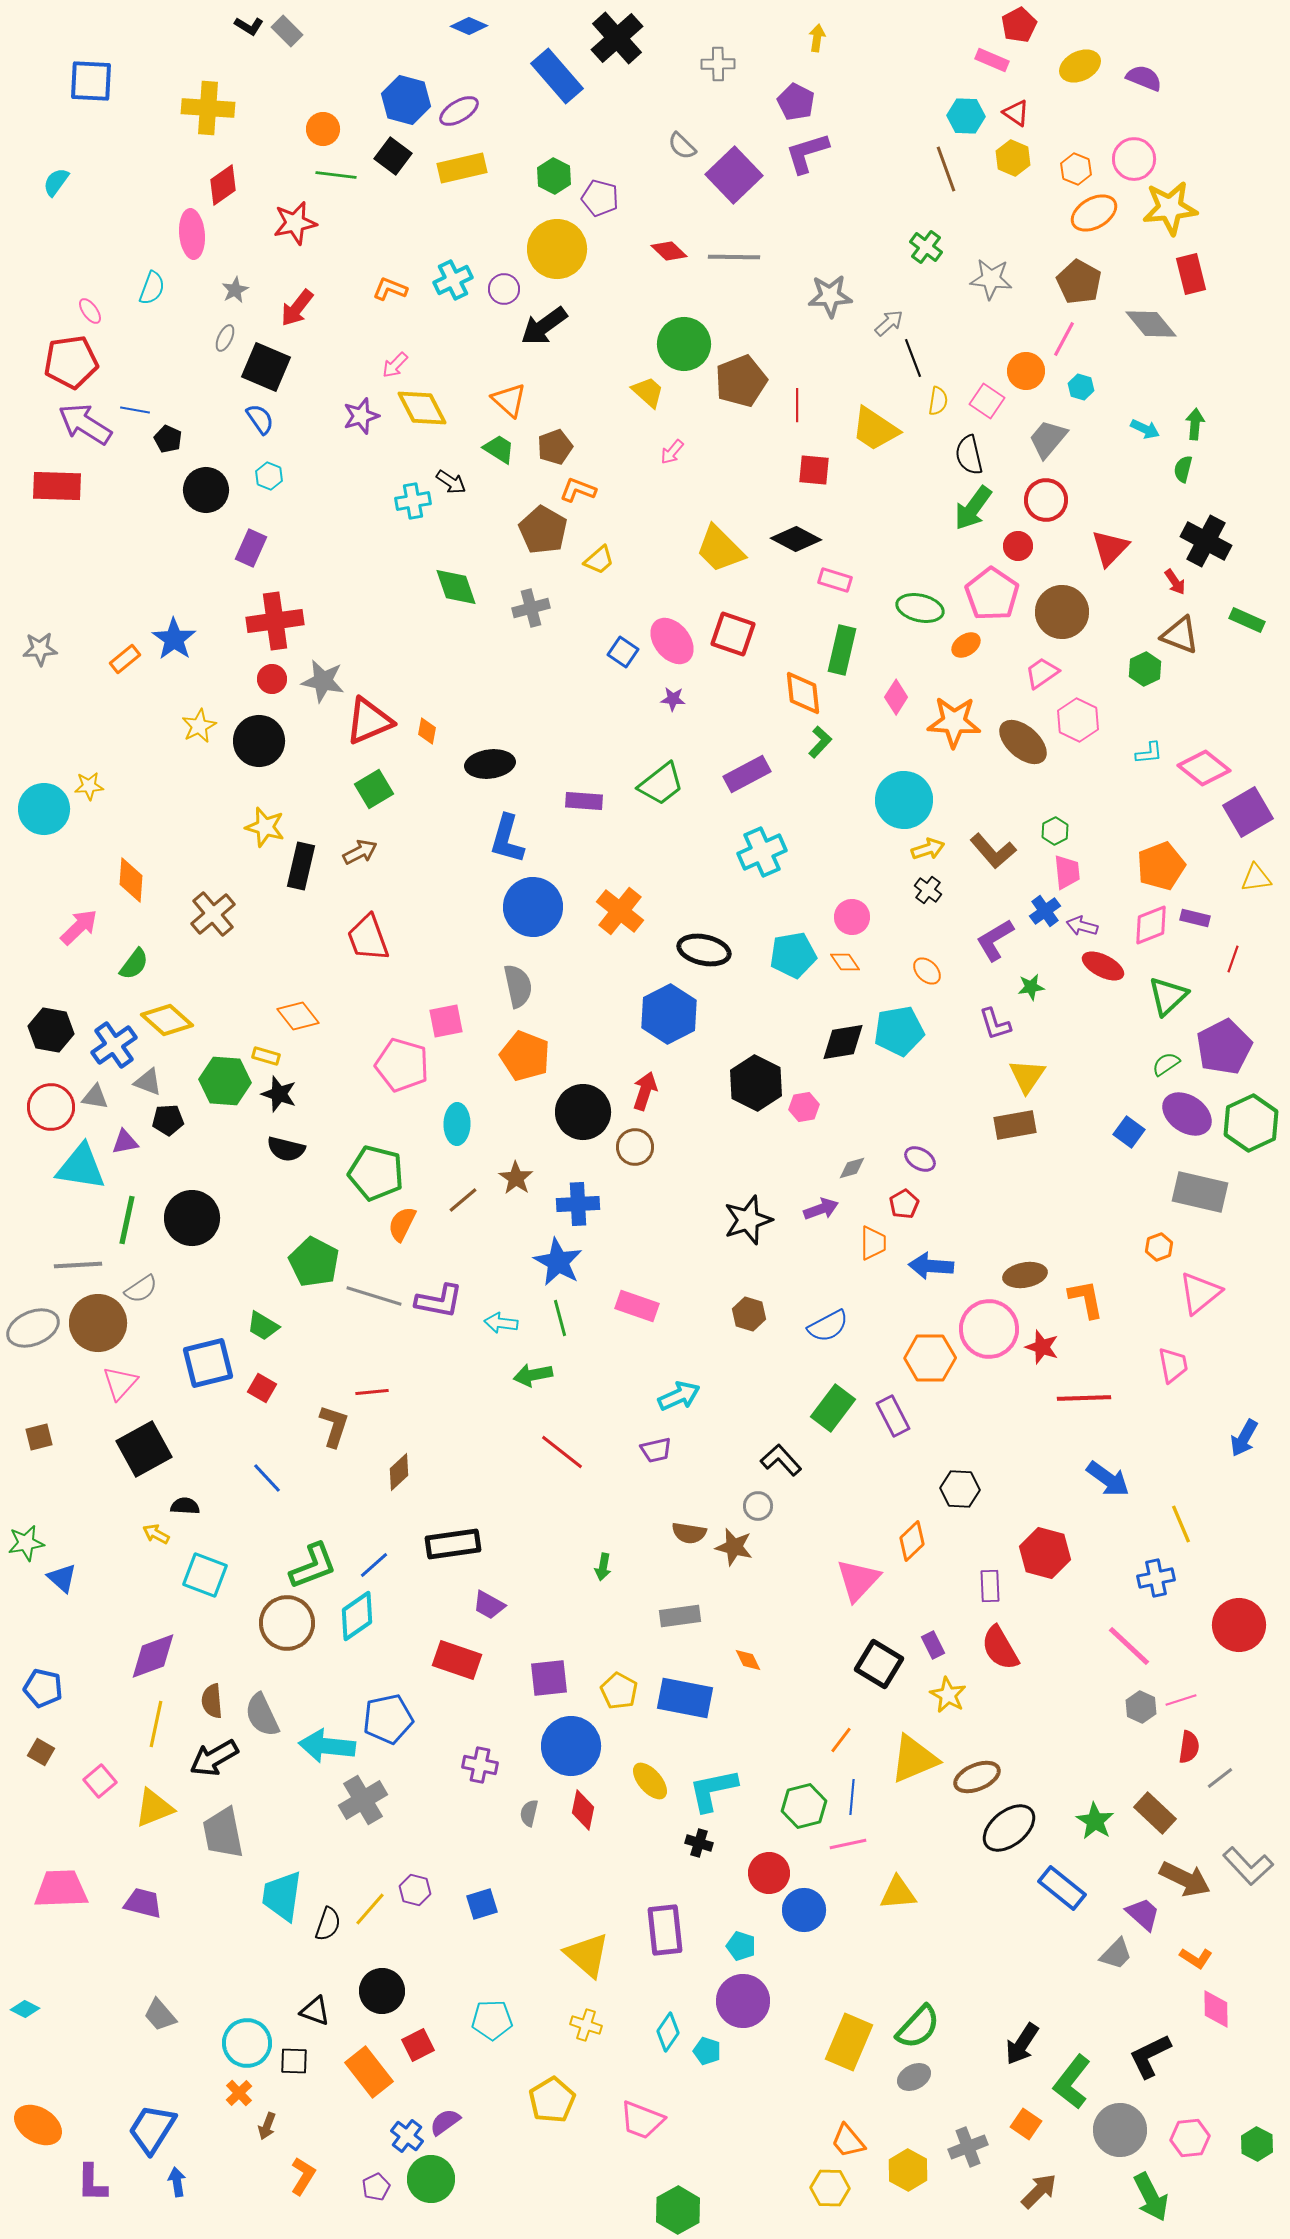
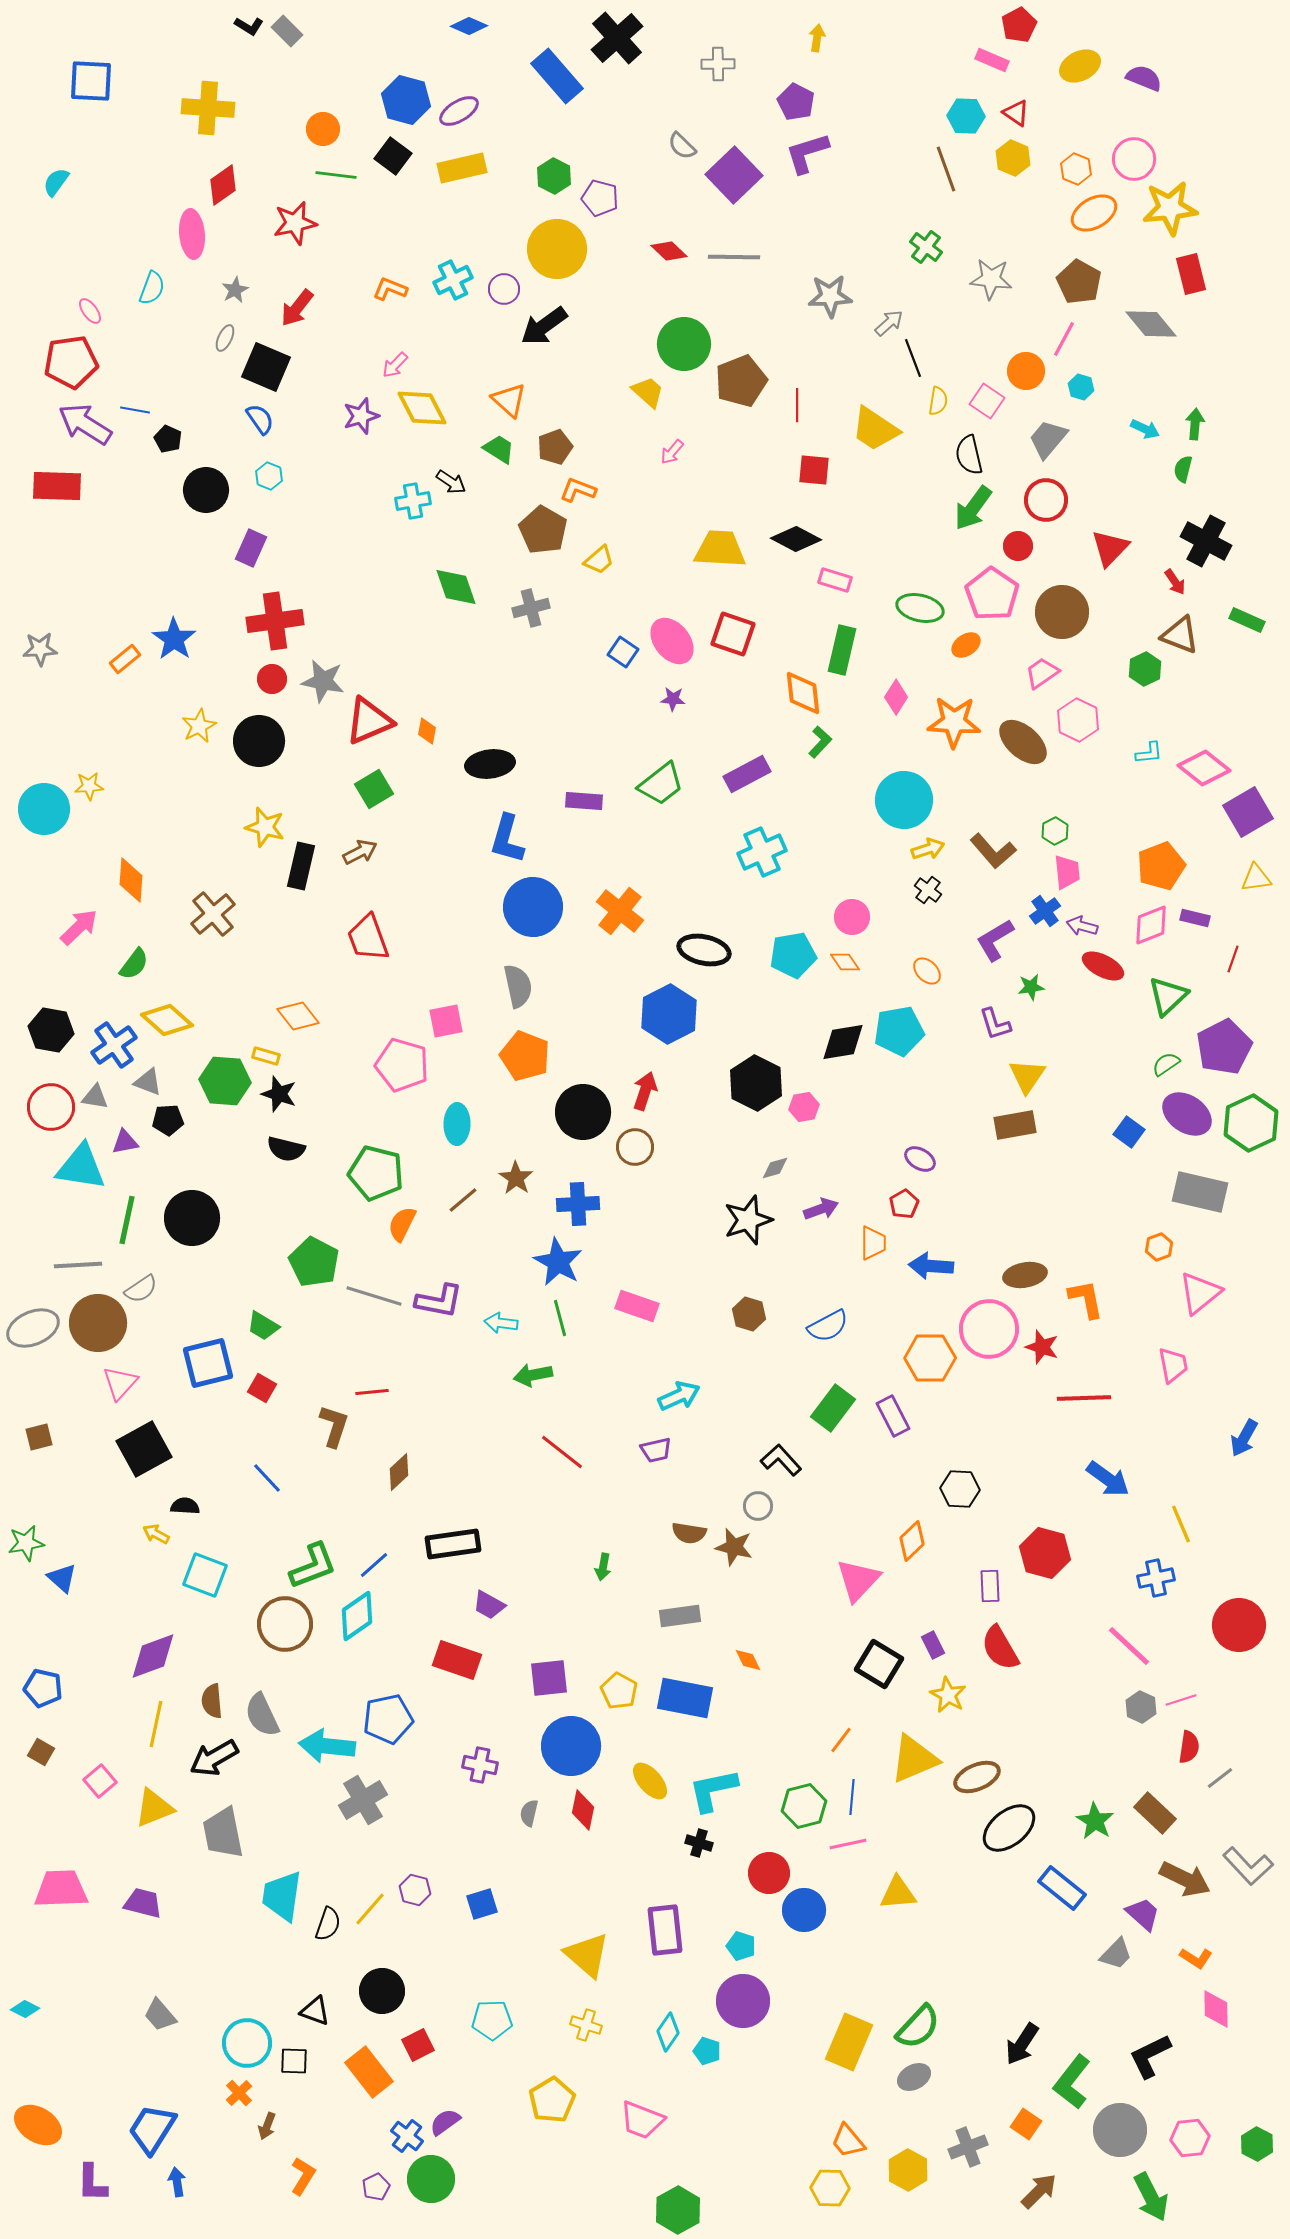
yellow trapezoid at (720, 549): rotated 138 degrees clockwise
gray diamond at (852, 1168): moved 77 px left
brown circle at (287, 1623): moved 2 px left, 1 px down
